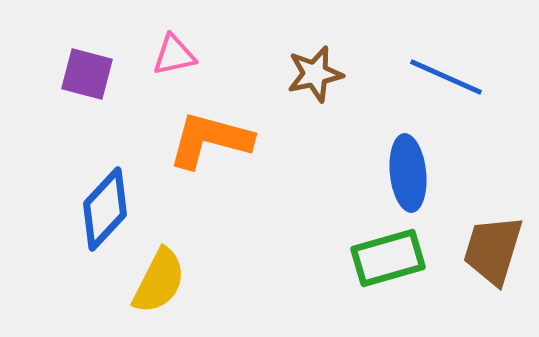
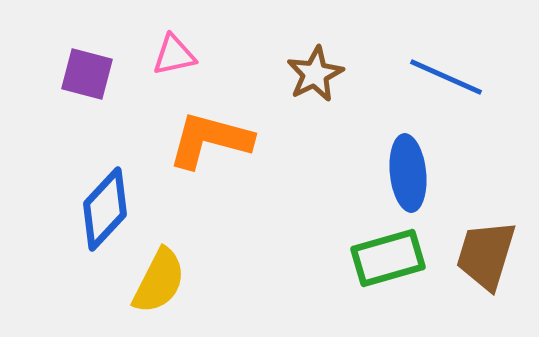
brown star: rotated 14 degrees counterclockwise
brown trapezoid: moved 7 px left, 5 px down
